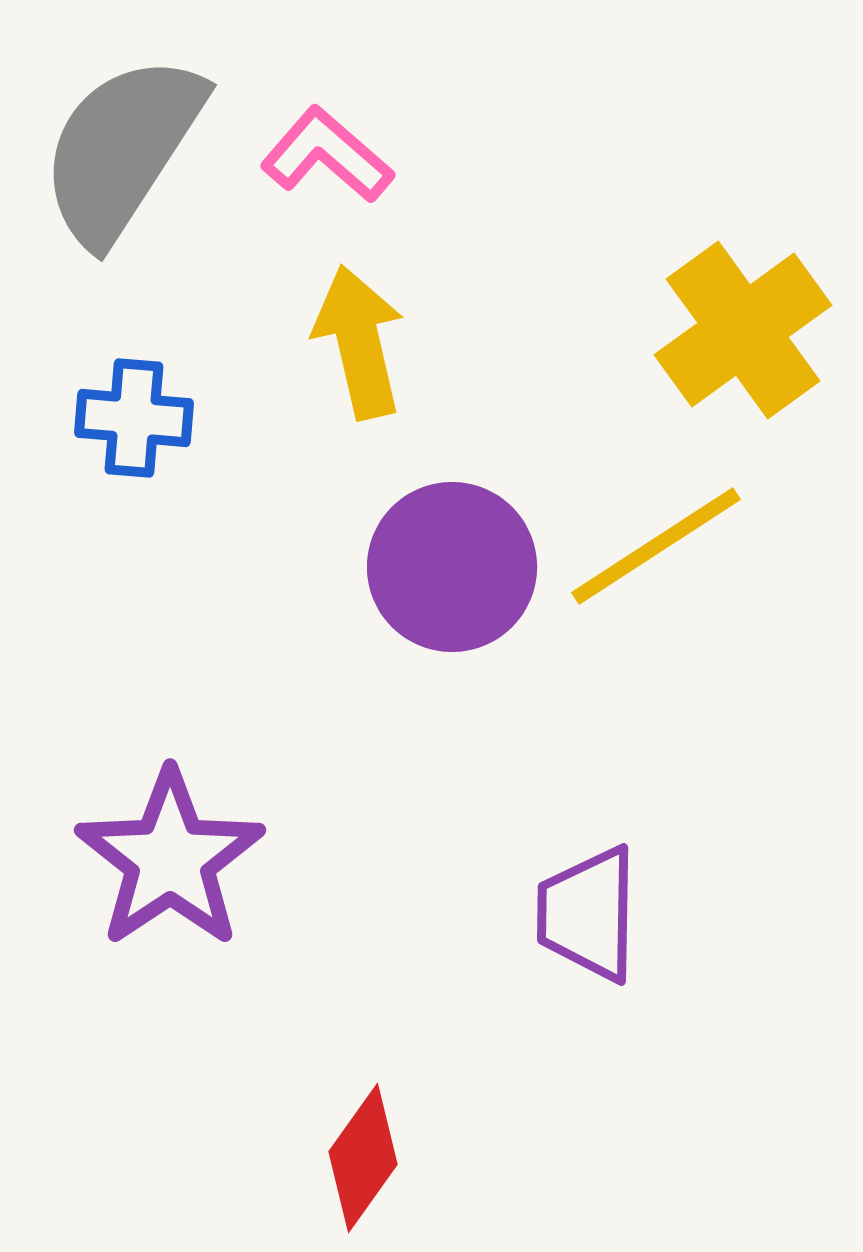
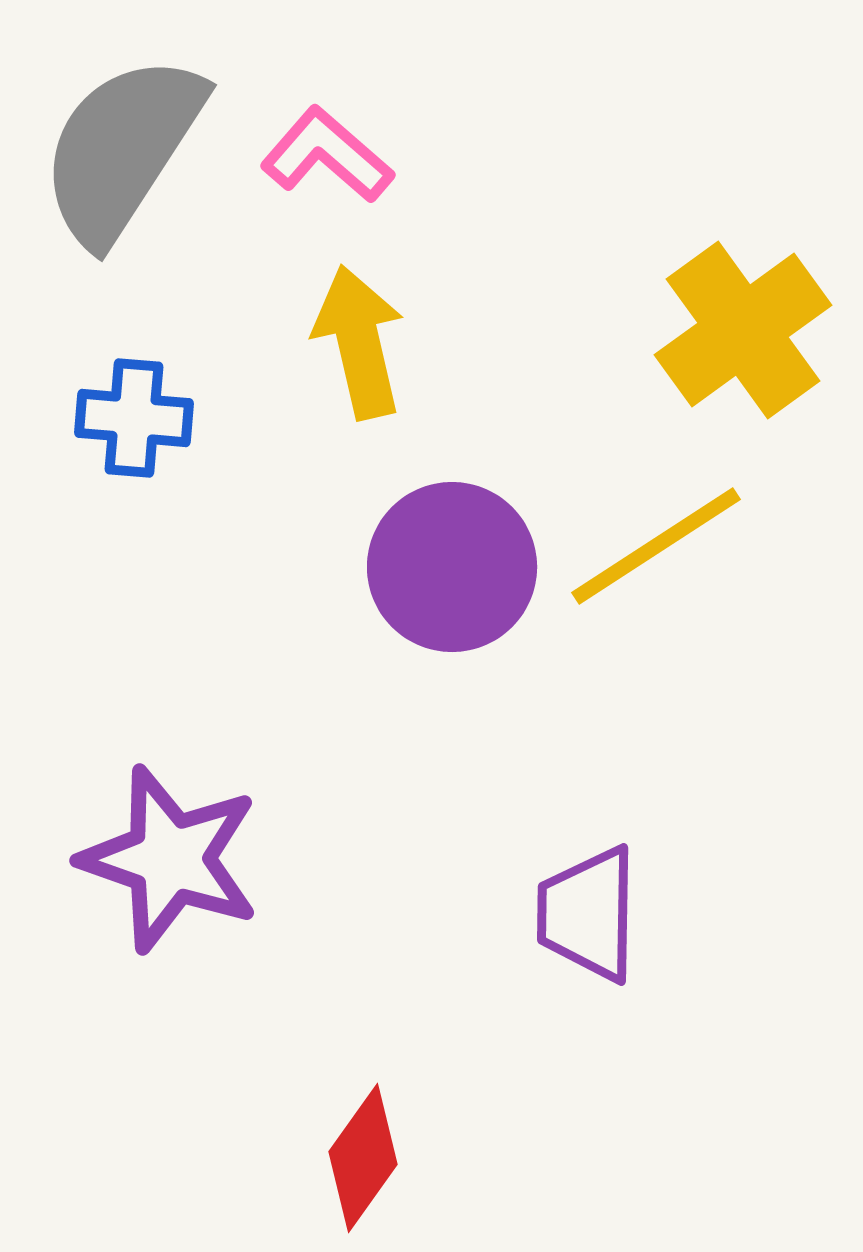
purple star: rotated 19 degrees counterclockwise
